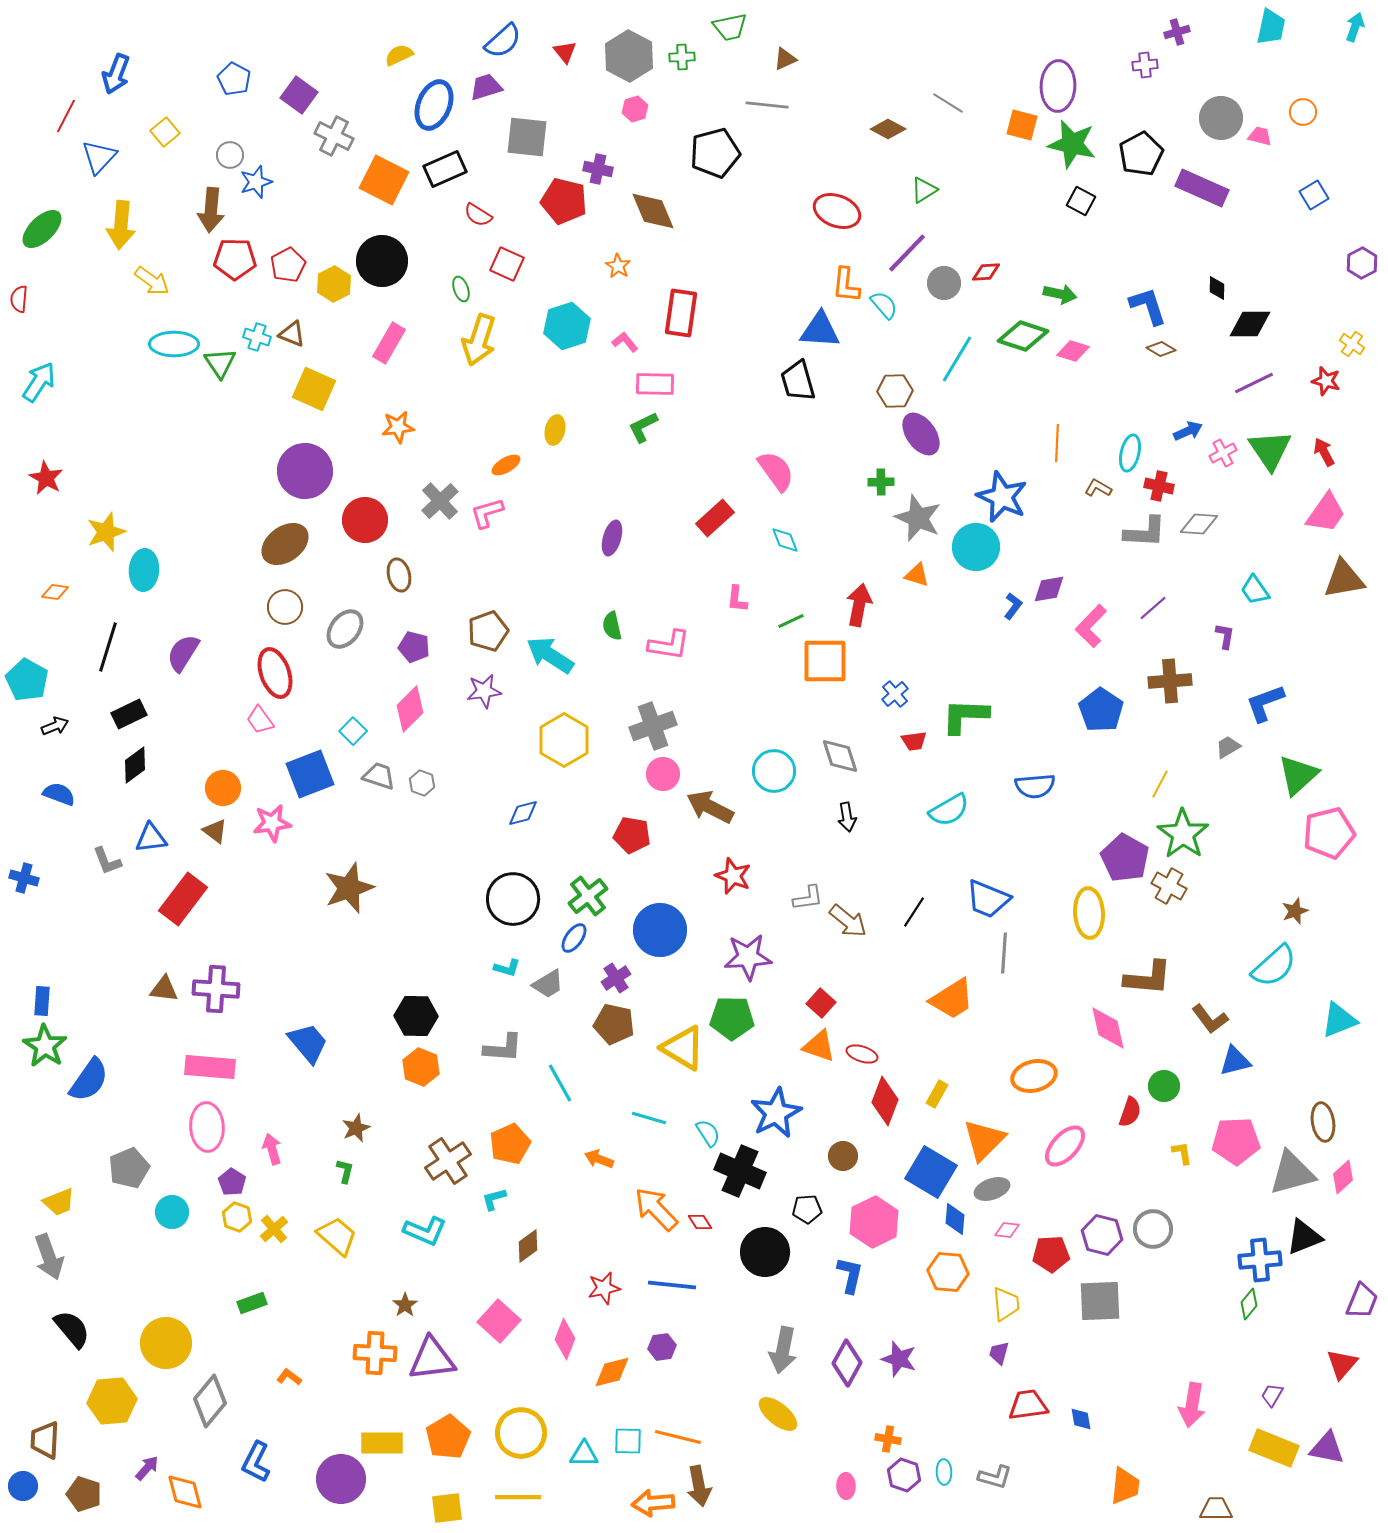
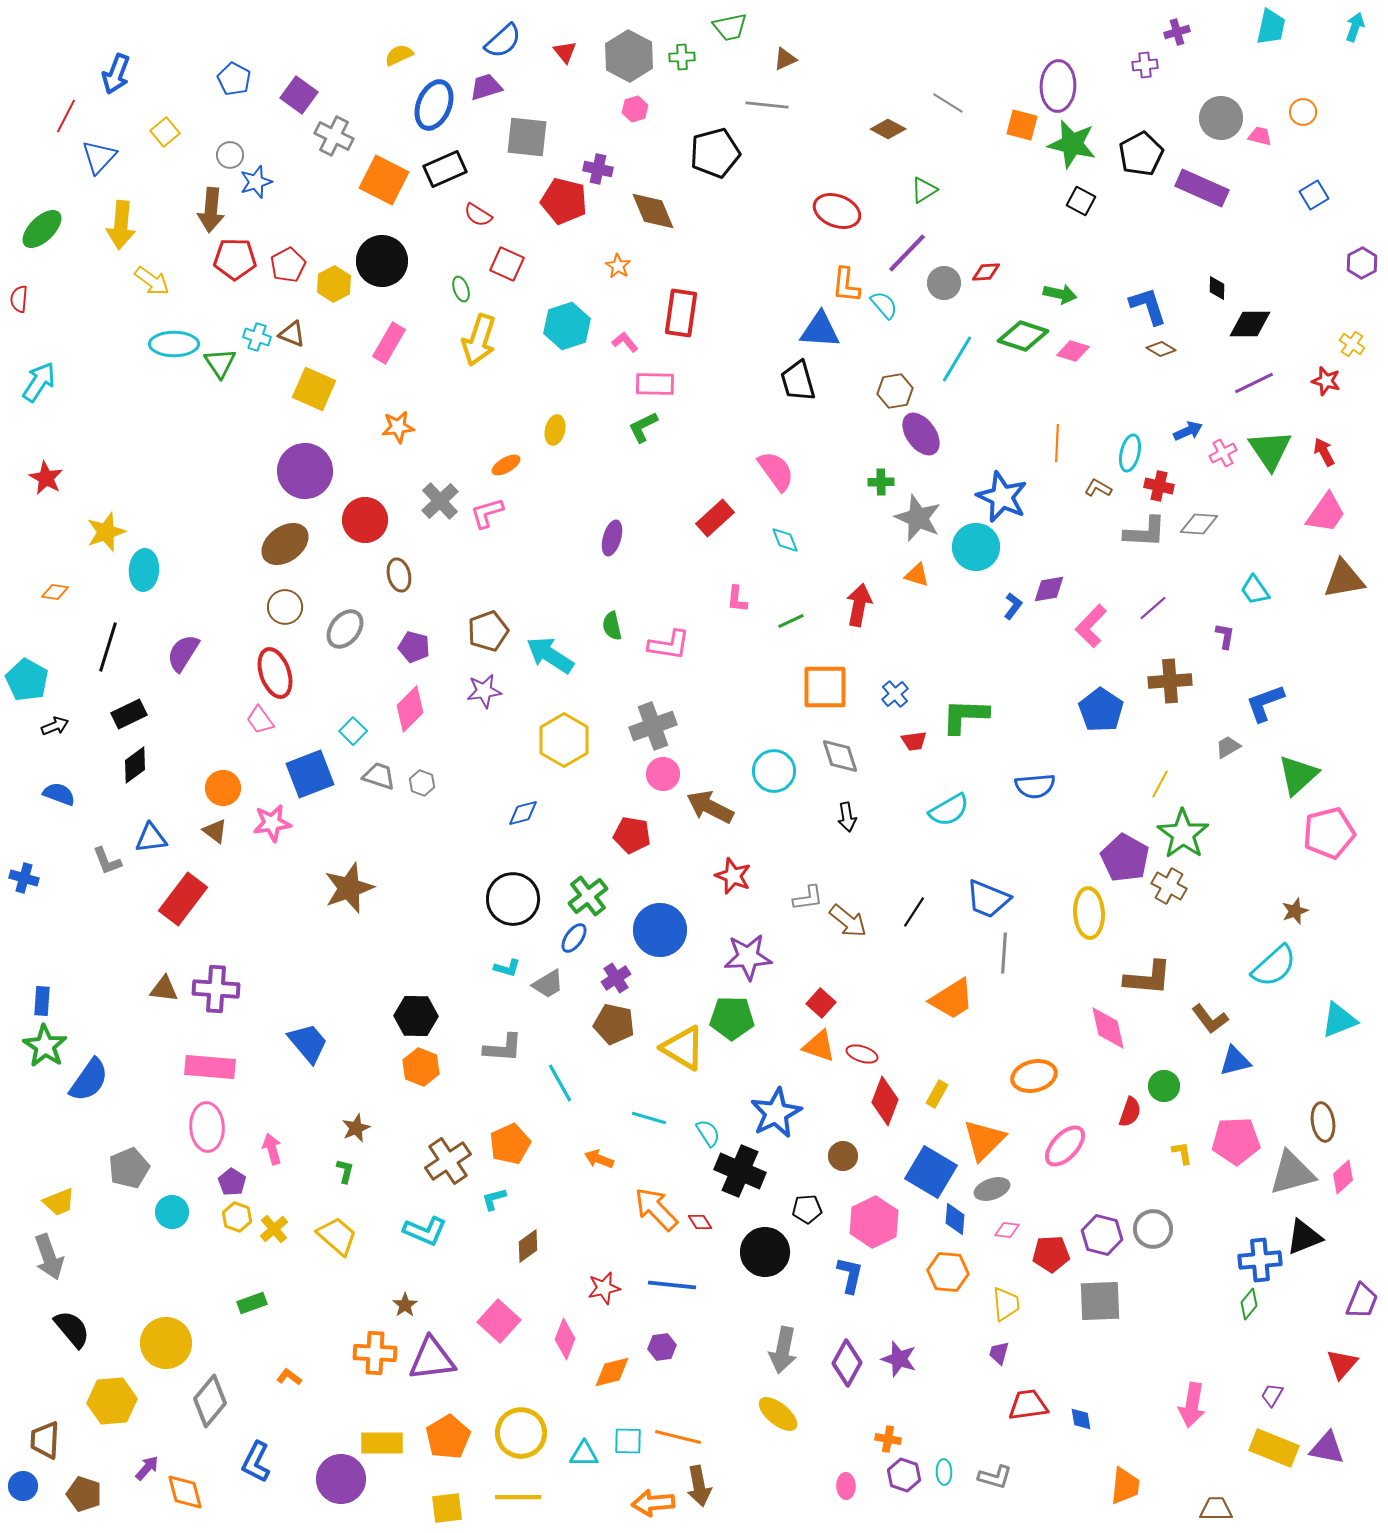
brown hexagon at (895, 391): rotated 8 degrees counterclockwise
orange square at (825, 661): moved 26 px down
